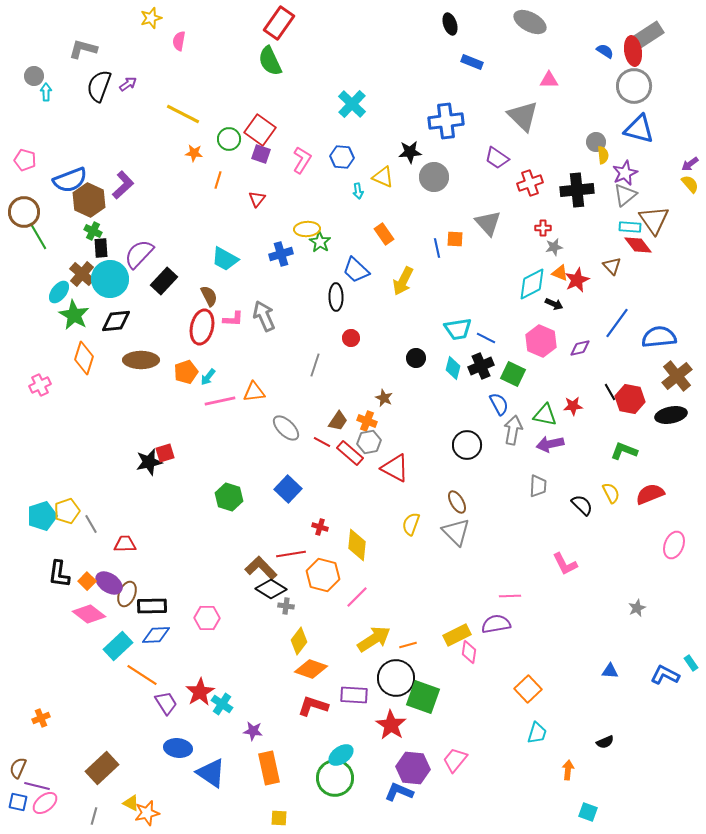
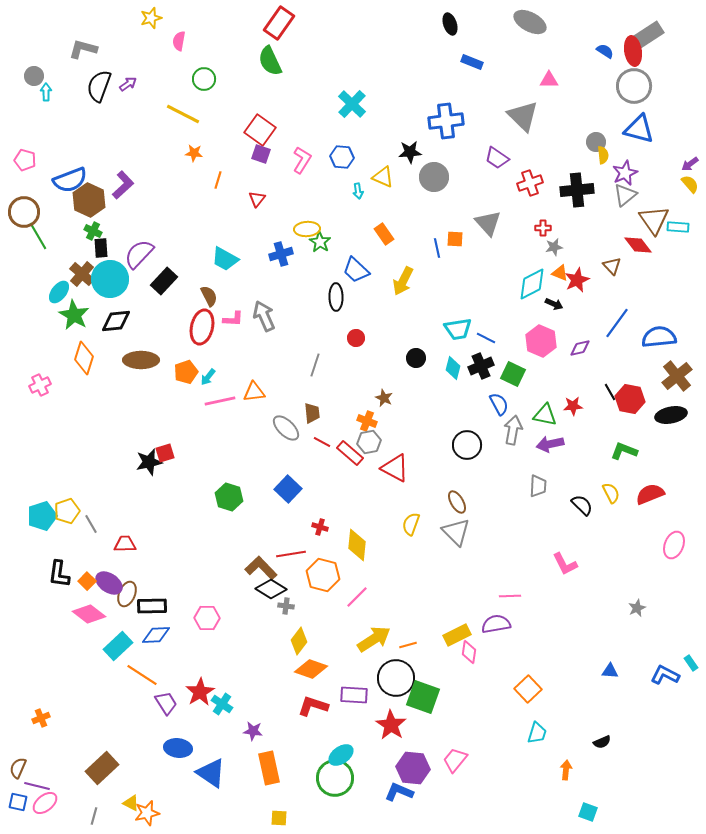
green circle at (229, 139): moved 25 px left, 60 px up
cyan rectangle at (630, 227): moved 48 px right
red circle at (351, 338): moved 5 px right
brown trapezoid at (338, 421): moved 26 px left, 8 px up; rotated 40 degrees counterclockwise
black semicircle at (605, 742): moved 3 px left
orange arrow at (568, 770): moved 2 px left
